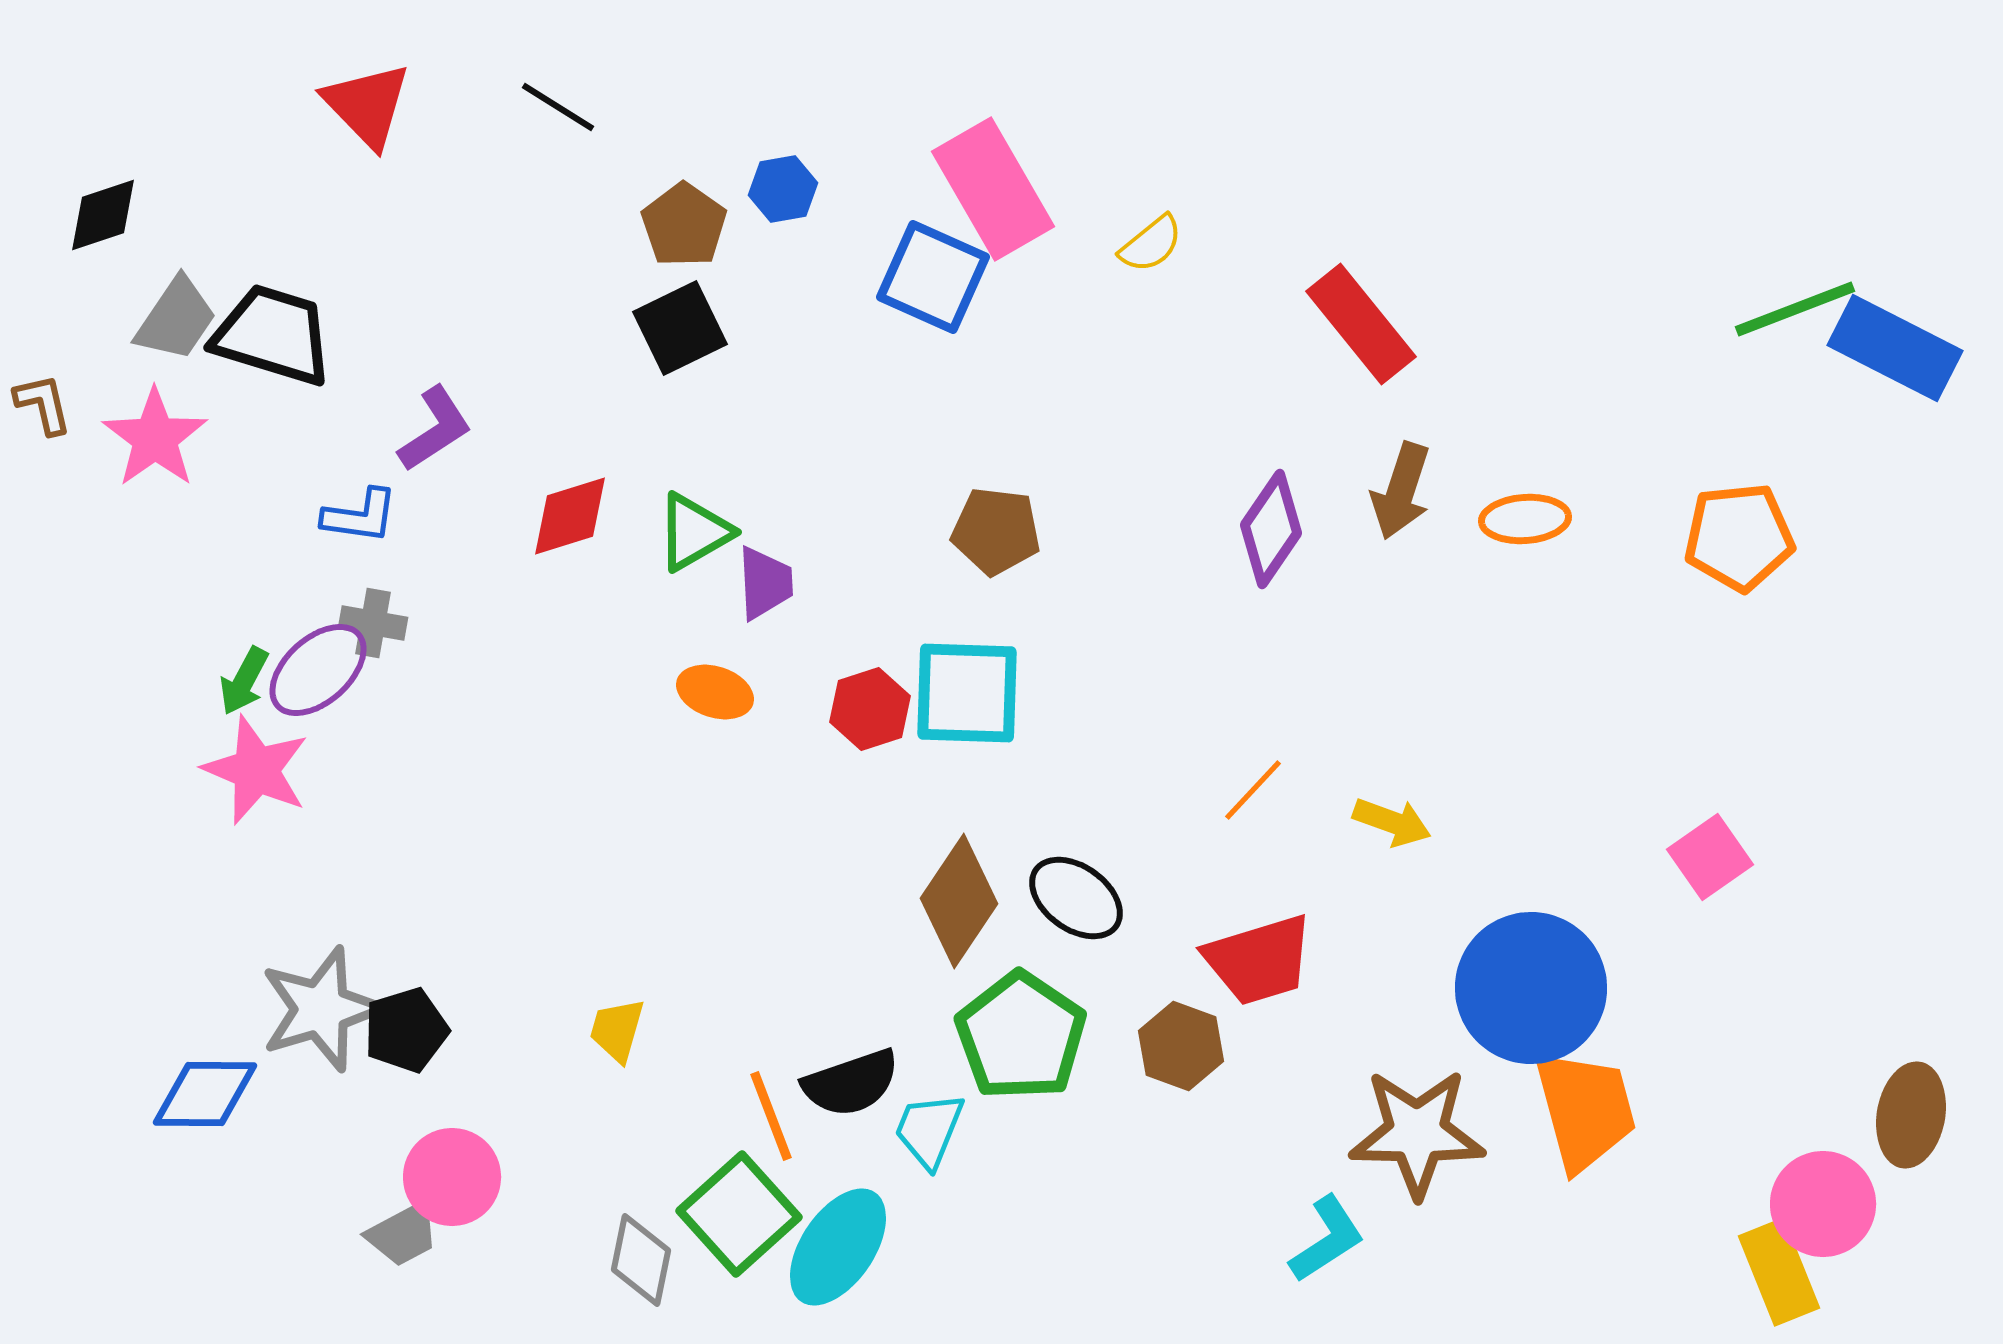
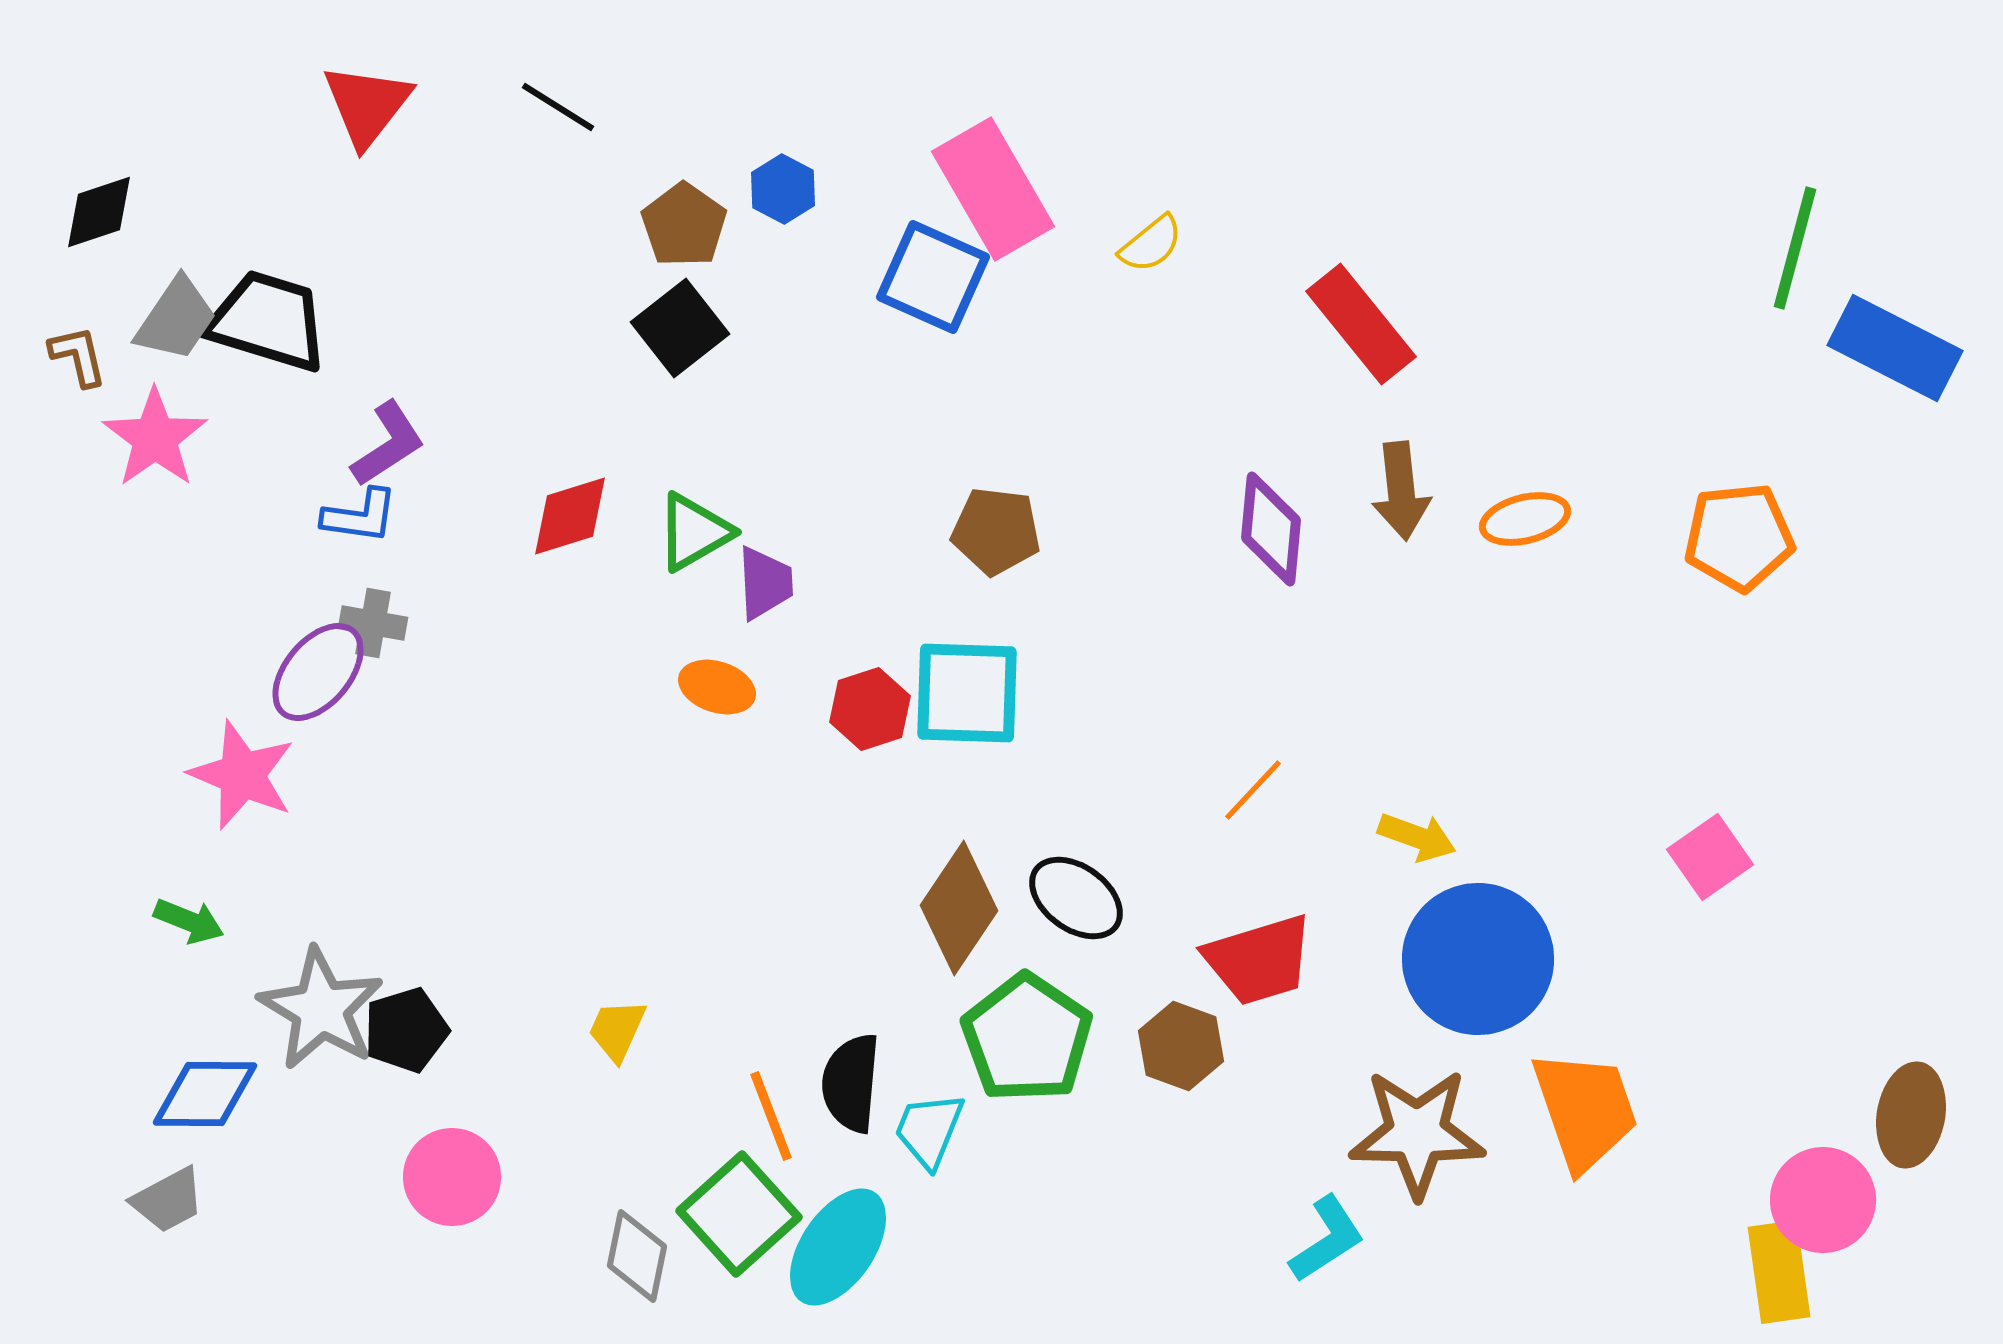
red triangle at (367, 105): rotated 22 degrees clockwise
blue hexagon at (783, 189): rotated 22 degrees counterclockwise
black diamond at (103, 215): moved 4 px left, 3 px up
green line at (1795, 309): moved 61 px up; rotated 54 degrees counterclockwise
black square at (680, 328): rotated 12 degrees counterclockwise
black trapezoid at (273, 335): moved 5 px left, 14 px up
brown L-shape at (43, 404): moved 35 px right, 48 px up
purple L-shape at (435, 429): moved 47 px left, 15 px down
brown arrow at (1401, 491): rotated 24 degrees counterclockwise
orange ellipse at (1525, 519): rotated 10 degrees counterclockwise
purple diamond at (1271, 529): rotated 29 degrees counterclockwise
purple ellipse at (318, 670): moved 2 px down; rotated 8 degrees counterclockwise
green arrow at (244, 681): moved 55 px left, 240 px down; rotated 96 degrees counterclockwise
orange ellipse at (715, 692): moved 2 px right, 5 px up
pink star at (256, 770): moved 14 px left, 5 px down
yellow arrow at (1392, 822): moved 25 px right, 15 px down
brown diamond at (959, 901): moved 7 px down
blue circle at (1531, 988): moved 53 px left, 29 px up
gray star at (321, 1009): rotated 24 degrees counterclockwise
yellow trapezoid at (617, 1030): rotated 8 degrees clockwise
green pentagon at (1021, 1036): moved 6 px right, 2 px down
black semicircle at (851, 1083): rotated 114 degrees clockwise
orange trapezoid at (1585, 1110): rotated 4 degrees counterclockwise
pink circle at (1823, 1204): moved 4 px up
gray trapezoid at (403, 1234): moved 235 px left, 34 px up
gray diamond at (641, 1260): moved 4 px left, 4 px up
yellow rectangle at (1779, 1272): rotated 14 degrees clockwise
